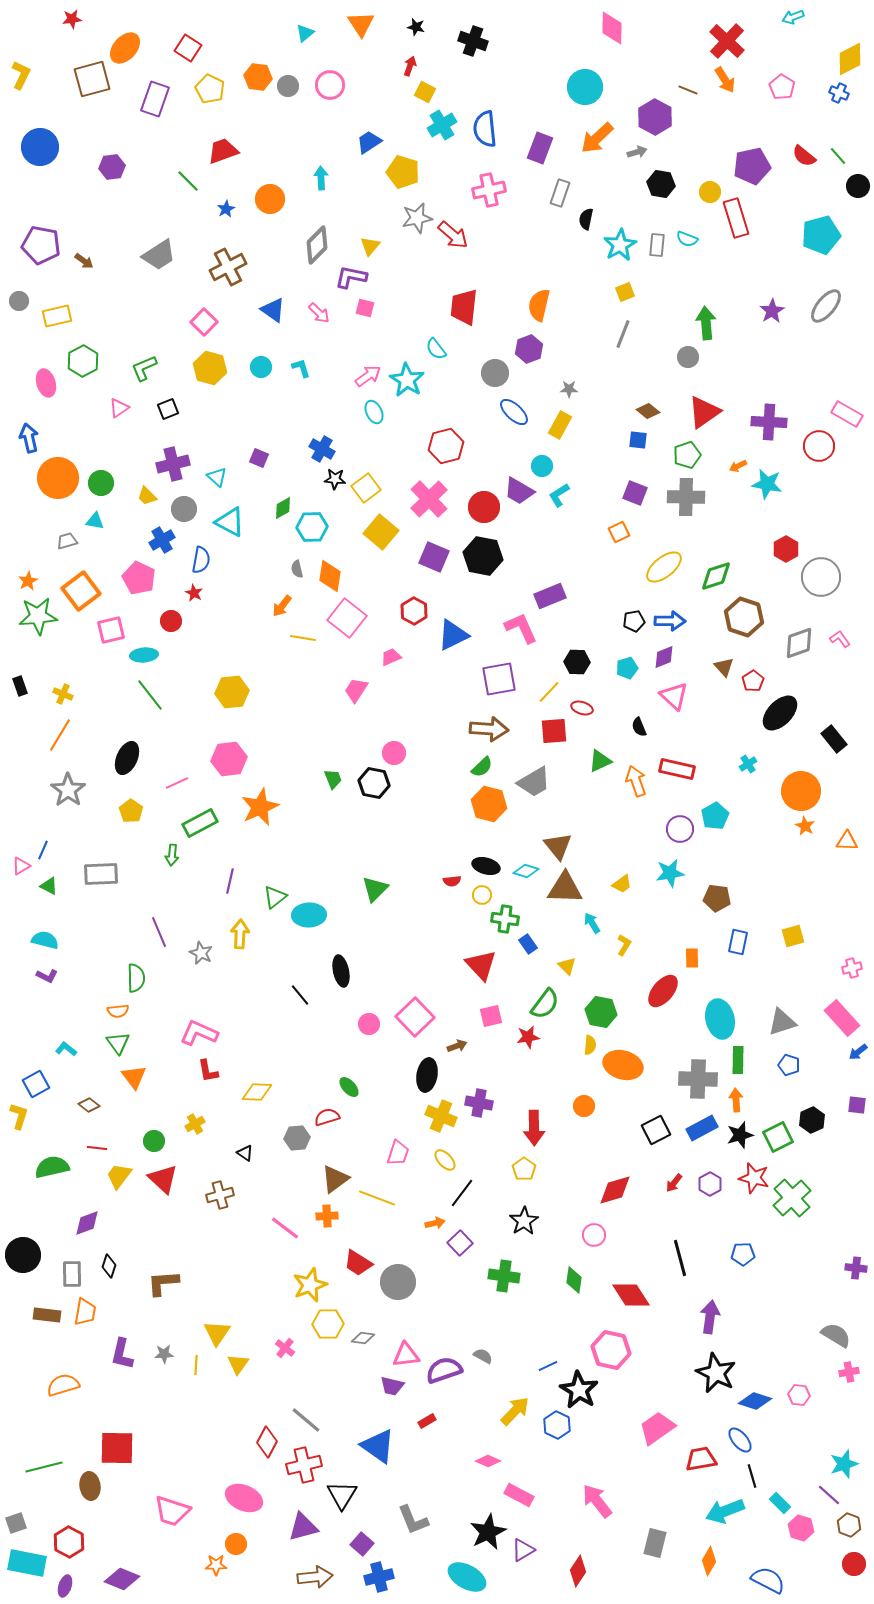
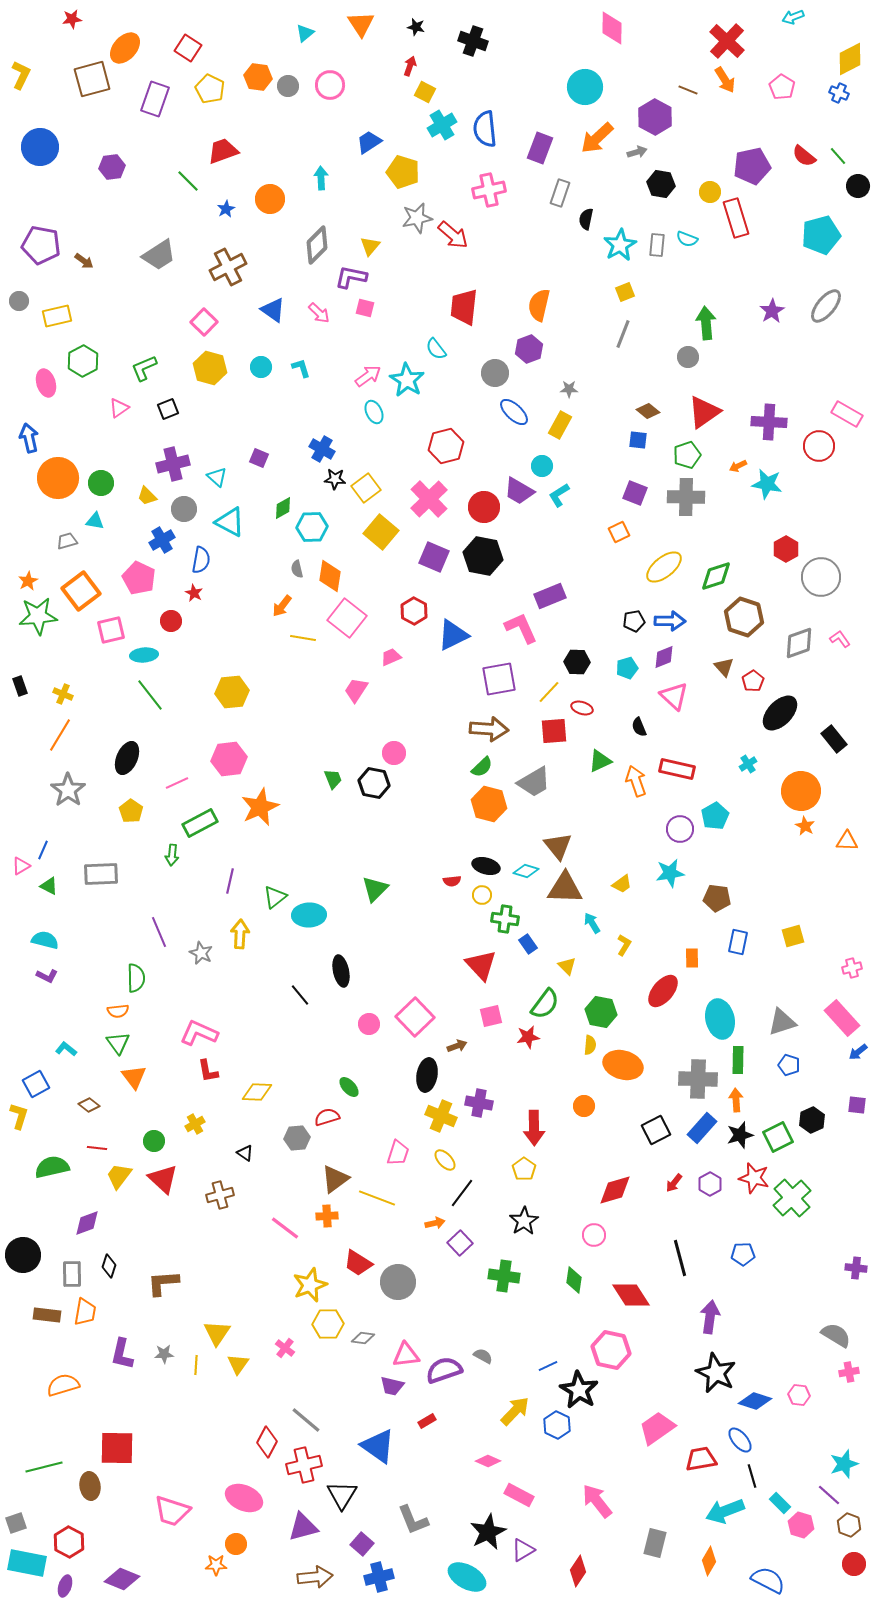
blue rectangle at (702, 1128): rotated 20 degrees counterclockwise
pink hexagon at (801, 1528): moved 3 px up
